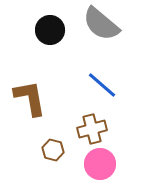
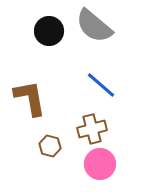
gray semicircle: moved 7 px left, 2 px down
black circle: moved 1 px left, 1 px down
blue line: moved 1 px left
brown hexagon: moved 3 px left, 4 px up
